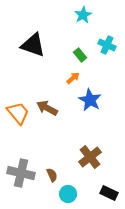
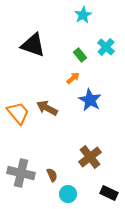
cyan cross: moved 1 px left, 2 px down; rotated 18 degrees clockwise
